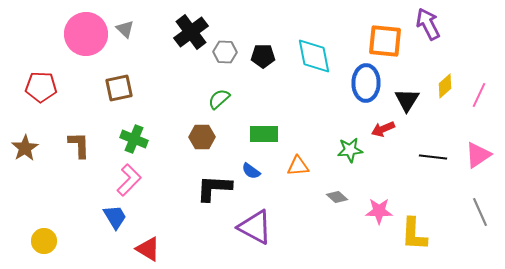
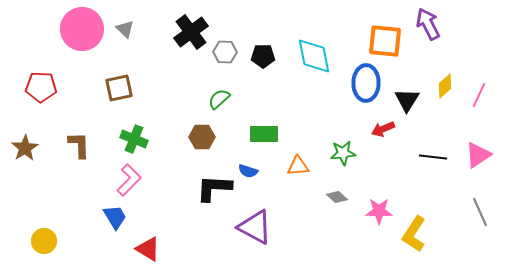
pink circle: moved 4 px left, 5 px up
green star: moved 7 px left, 3 px down
blue semicircle: moved 3 px left; rotated 18 degrees counterclockwise
yellow L-shape: rotated 30 degrees clockwise
